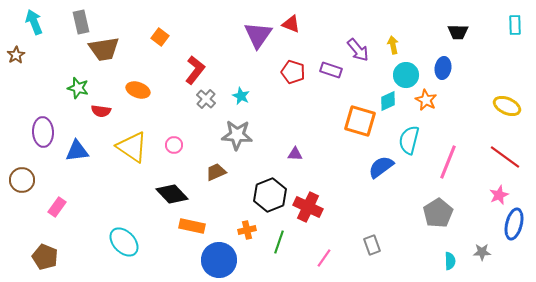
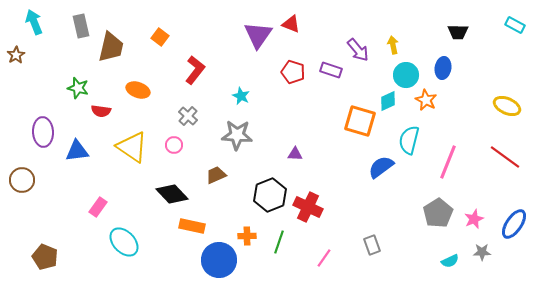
gray rectangle at (81, 22): moved 4 px down
cyan rectangle at (515, 25): rotated 60 degrees counterclockwise
brown trapezoid at (104, 49): moved 7 px right, 2 px up; rotated 68 degrees counterclockwise
gray cross at (206, 99): moved 18 px left, 17 px down
brown trapezoid at (216, 172): moved 3 px down
pink star at (499, 195): moved 25 px left, 24 px down
pink rectangle at (57, 207): moved 41 px right
blue ellipse at (514, 224): rotated 20 degrees clockwise
orange cross at (247, 230): moved 6 px down; rotated 12 degrees clockwise
cyan semicircle at (450, 261): rotated 66 degrees clockwise
